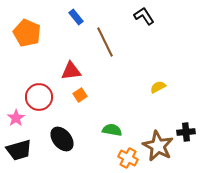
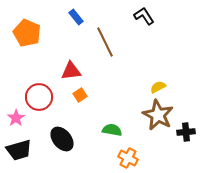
brown star: moved 31 px up
